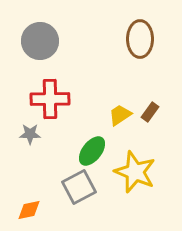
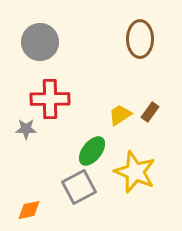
gray circle: moved 1 px down
gray star: moved 4 px left, 5 px up
